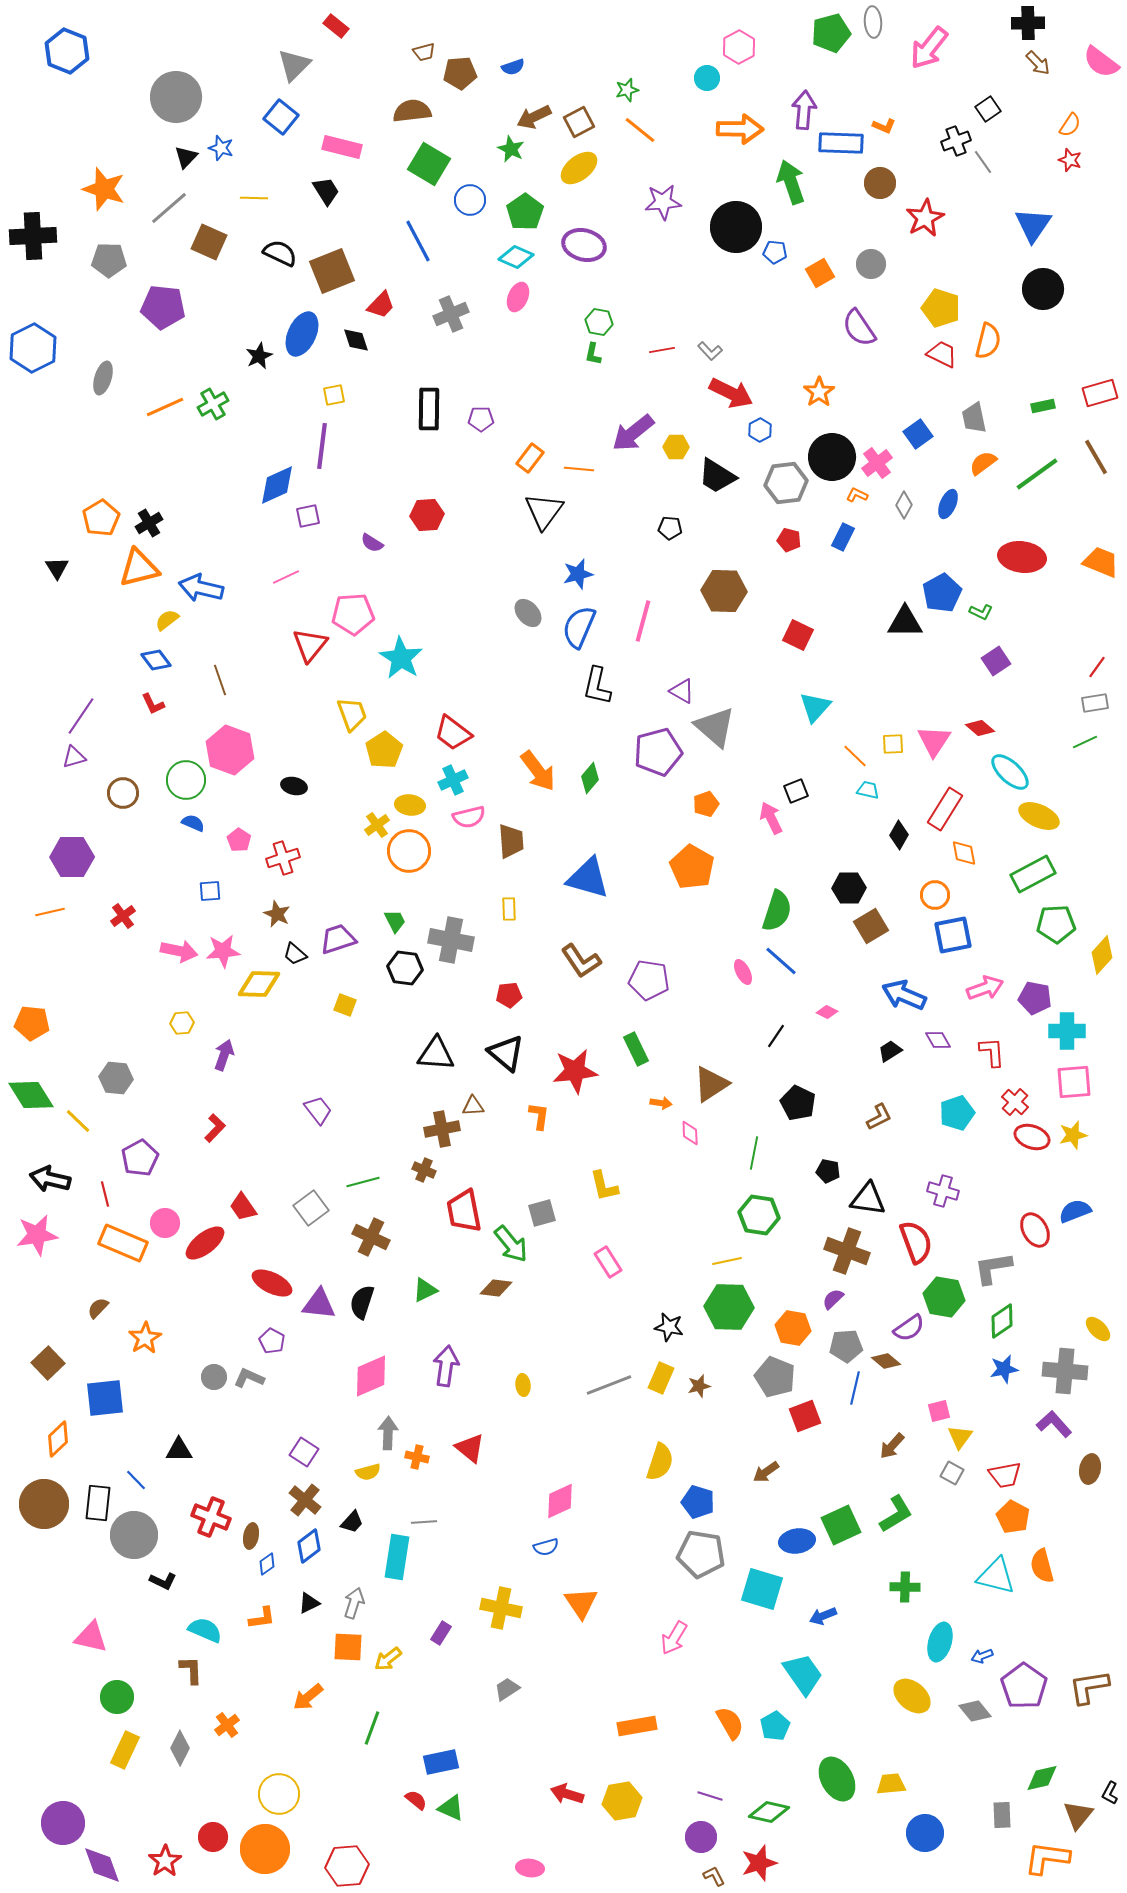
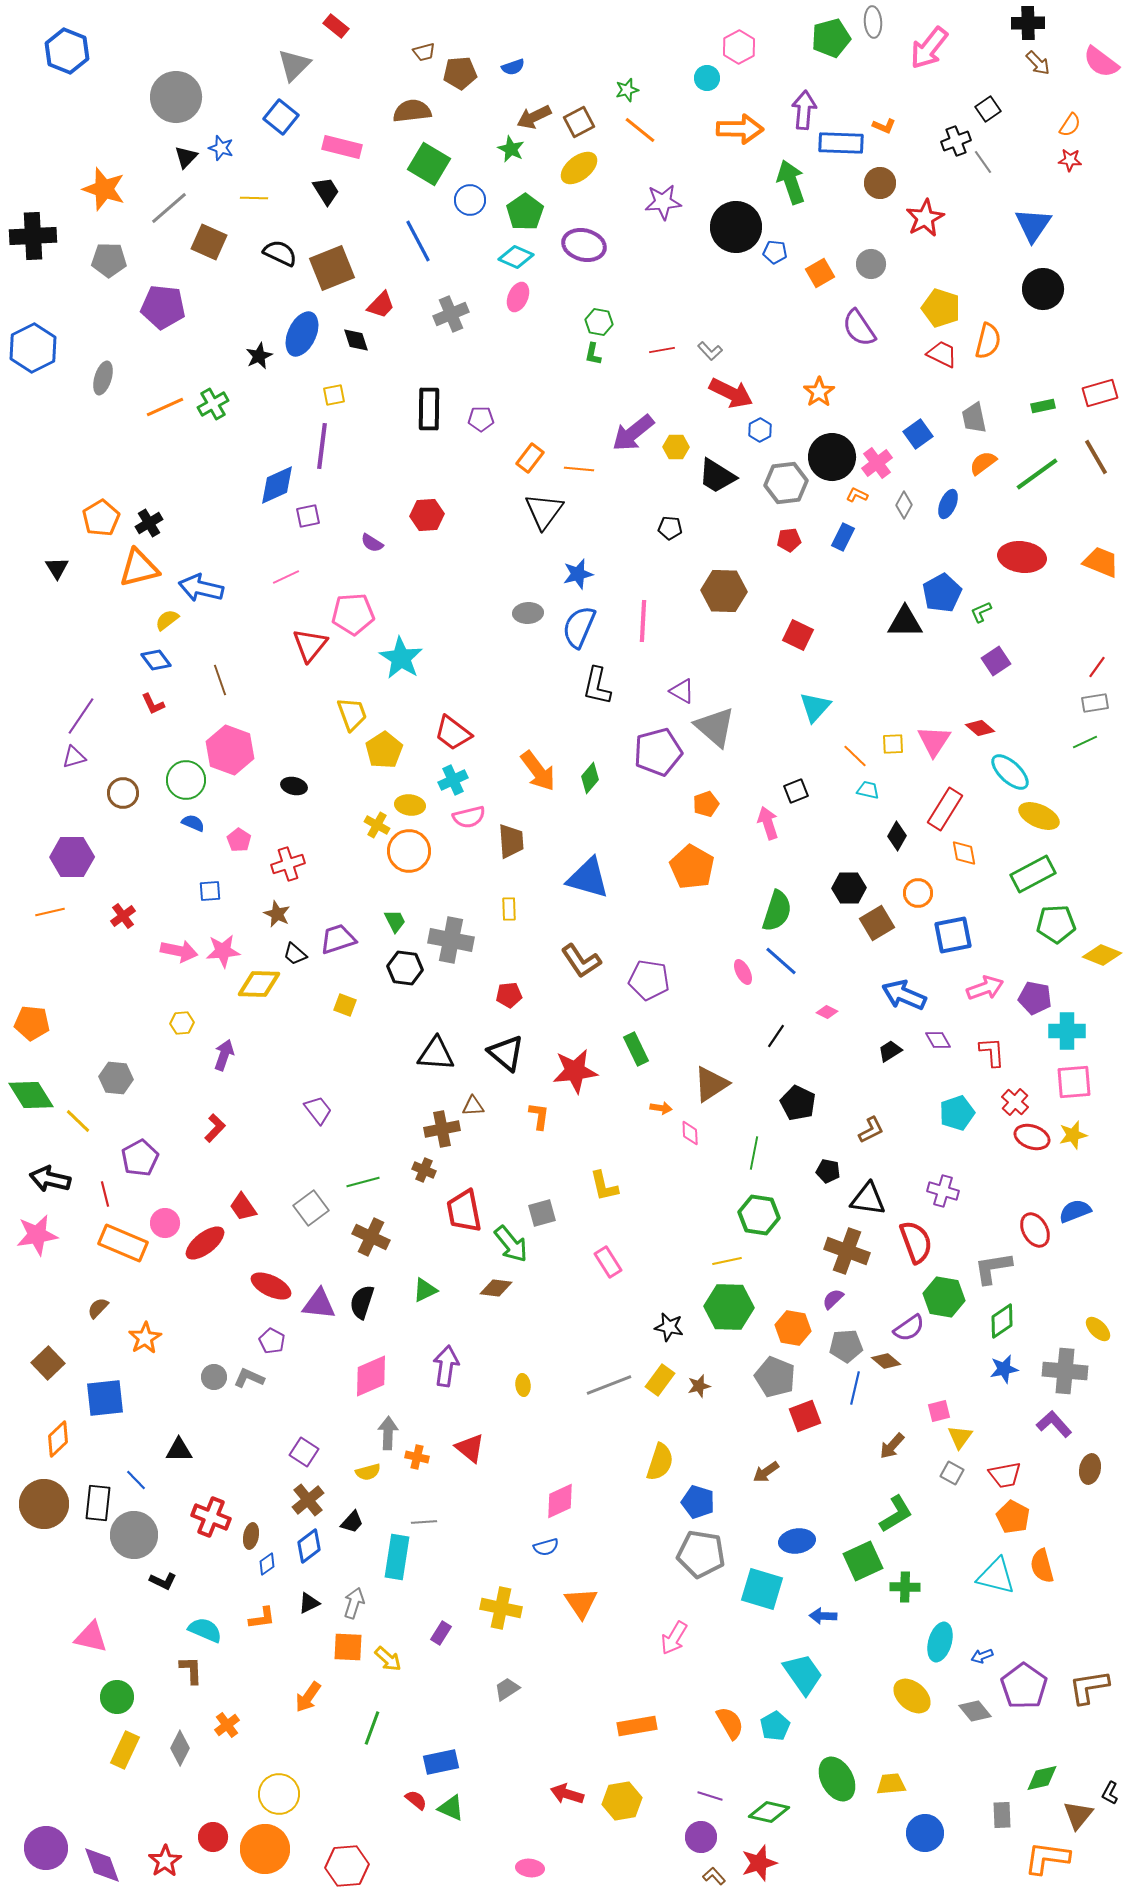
green pentagon at (831, 33): moved 5 px down
red star at (1070, 160): rotated 15 degrees counterclockwise
brown square at (332, 271): moved 3 px up
red pentagon at (789, 540): rotated 20 degrees counterclockwise
green L-shape at (981, 612): rotated 130 degrees clockwise
gray ellipse at (528, 613): rotated 52 degrees counterclockwise
pink line at (643, 621): rotated 12 degrees counterclockwise
pink arrow at (771, 818): moved 3 px left, 5 px down; rotated 8 degrees clockwise
yellow cross at (377, 825): rotated 25 degrees counterclockwise
black diamond at (899, 835): moved 2 px left, 1 px down
red cross at (283, 858): moved 5 px right, 6 px down
orange circle at (935, 895): moved 17 px left, 2 px up
brown square at (871, 926): moved 6 px right, 3 px up
yellow diamond at (1102, 955): rotated 69 degrees clockwise
orange arrow at (661, 1103): moved 5 px down
brown L-shape at (879, 1117): moved 8 px left, 13 px down
red ellipse at (272, 1283): moved 1 px left, 3 px down
yellow rectangle at (661, 1378): moved 1 px left, 2 px down; rotated 12 degrees clockwise
brown cross at (305, 1500): moved 3 px right; rotated 12 degrees clockwise
green square at (841, 1525): moved 22 px right, 36 px down
blue arrow at (823, 1616): rotated 24 degrees clockwise
yellow arrow at (388, 1659): rotated 100 degrees counterclockwise
orange arrow at (308, 1697): rotated 16 degrees counterclockwise
purple circle at (63, 1823): moved 17 px left, 25 px down
brown L-shape at (714, 1876): rotated 15 degrees counterclockwise
